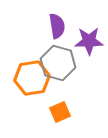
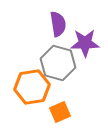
purple semicircle: moved 1 px right, 2 px up
purple star: moved 4 px left, 2 px down
orange hexagon: moved 9 px down
